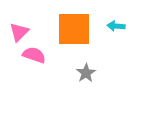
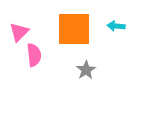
pink semicircle: rotated 65 degrees clockwise
gray star: moved 3 px up
